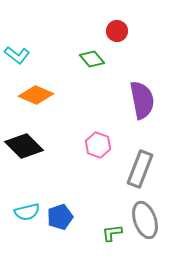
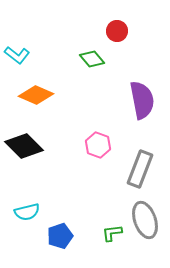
blue pentagon: moved 19 px down
